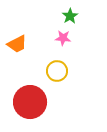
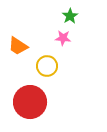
orange trapezoid: moved 1 px right, 2 px down; rotated 60 degrees clockwise
yellow circle: moved 10 px left, 5 px up
